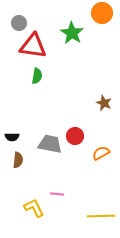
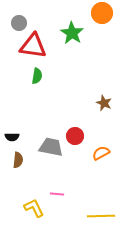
gray trapezoid: moved 1 px right, 3 px down
